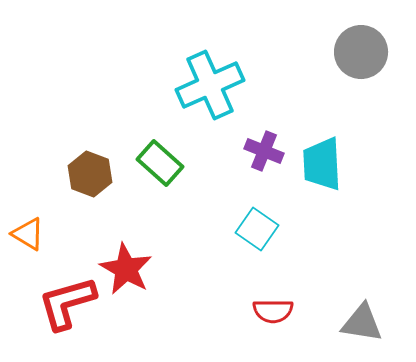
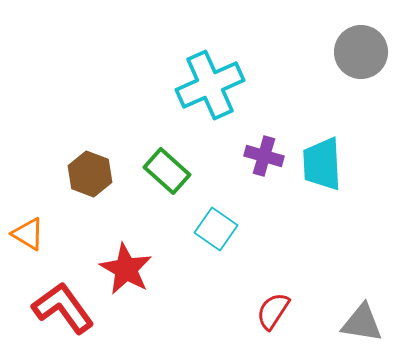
purple cross: moved 5 px down; rotated 6 degrees counterclockwise
green rectangle: moved 7 px right, 8 px down
cyan square: moved 41 px left
red L-shape: moved 4 px left, 5 px down; rotated 70 degrees clockwise
red semicircle: rotated 123 degrees clockwise
